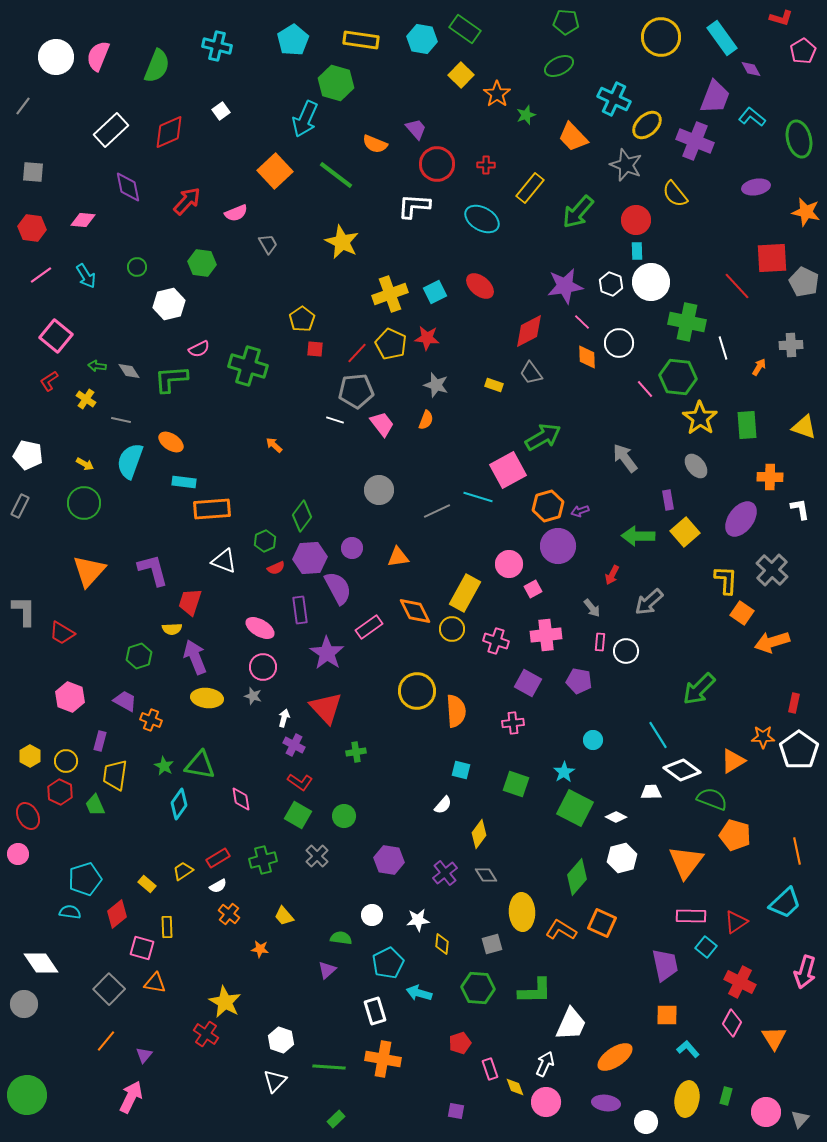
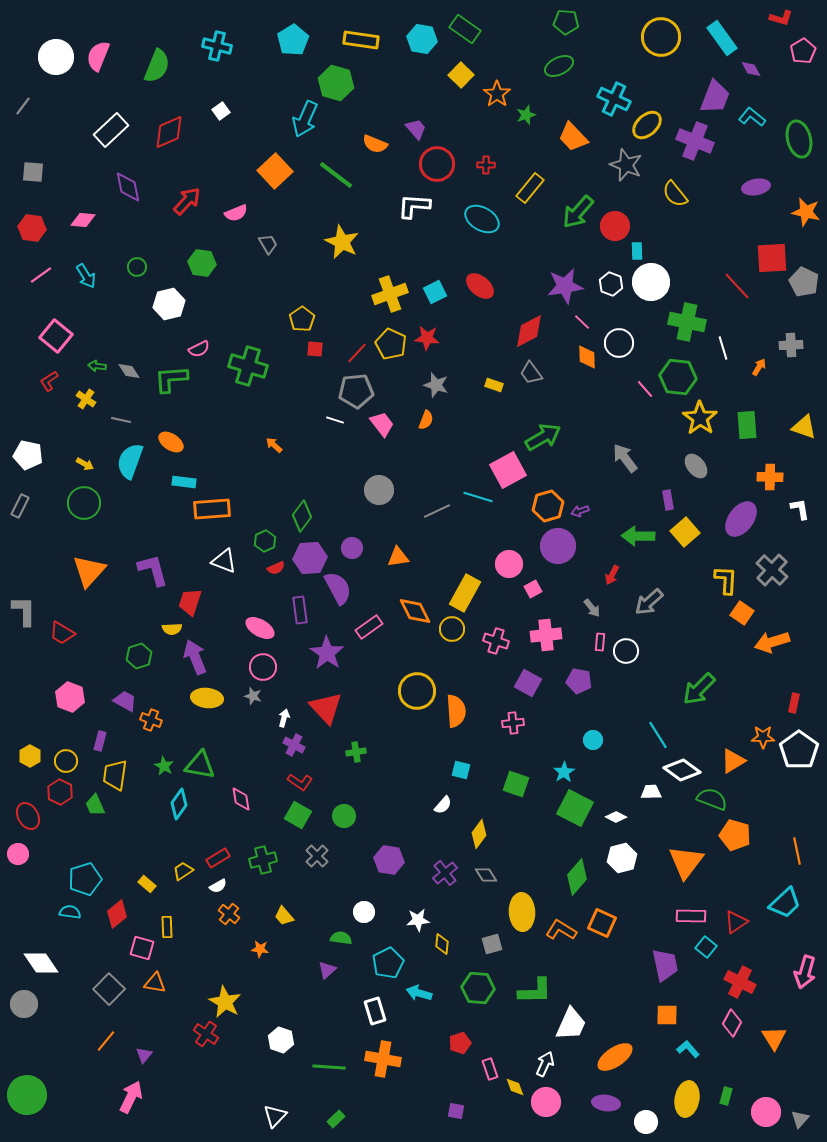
red circle at (636, 220): moved 21 px left, 6 px down
white circle at (372, 915): moved 8 px left, 3 px up
white triangle at (275, 1081): moved 35 px down
